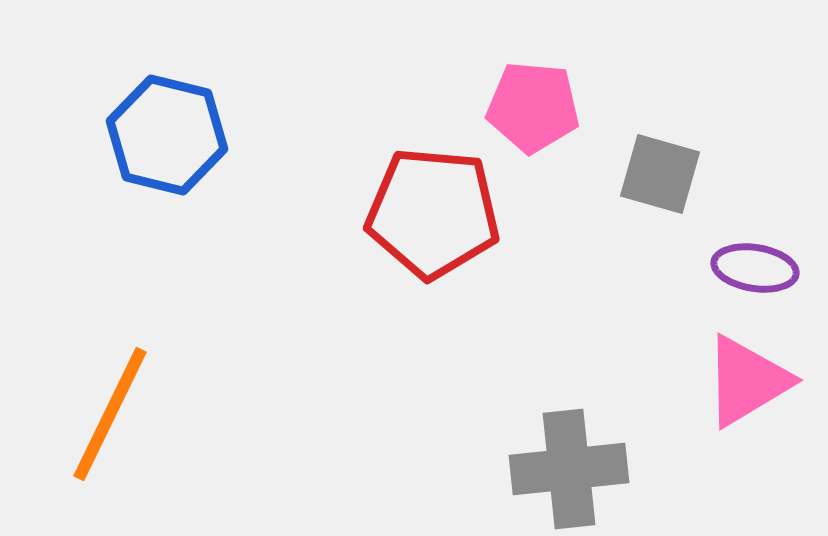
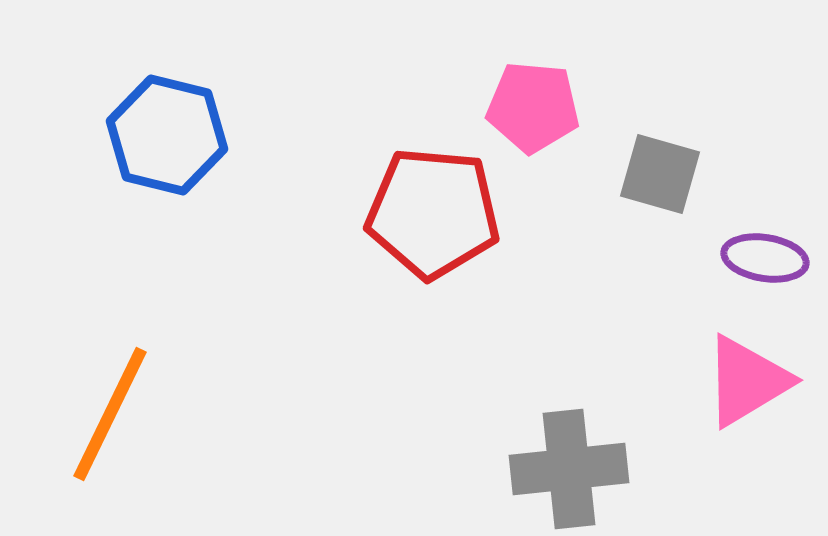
purple ellipse: moved 10 px right, 10 px up
